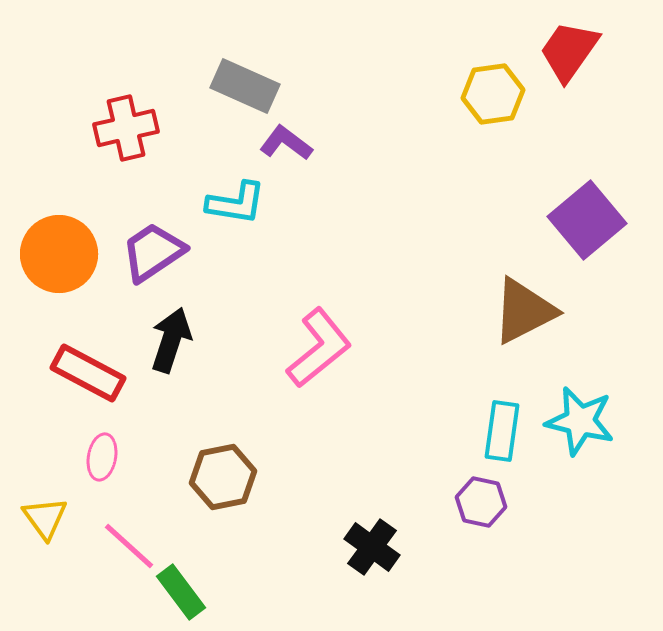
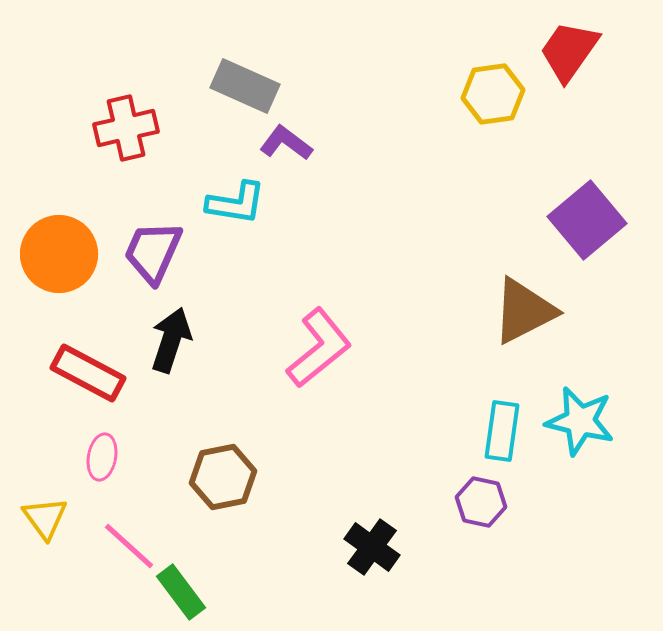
purple trapezoid: rotated 32 degrees counterclockwise
